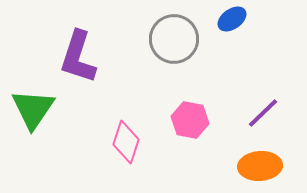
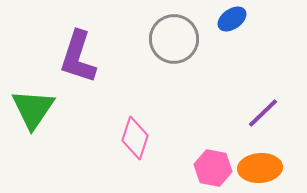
pink hexagon: moved 23 px right, 48 px down
pink diamond: moved 9 px right, 4 px up
orange ellipse: moved 2 px down
